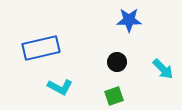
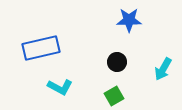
cyan arrow: rotated 75 degrees clockwise
green square: rotated 12 degrees counterclockwise
